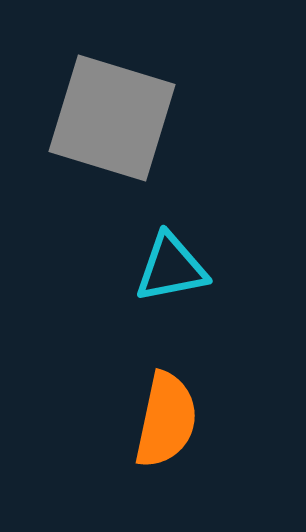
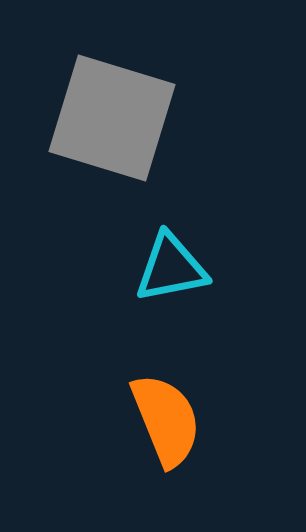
orange semicircle: rotated 34 degrees counterclockwise
